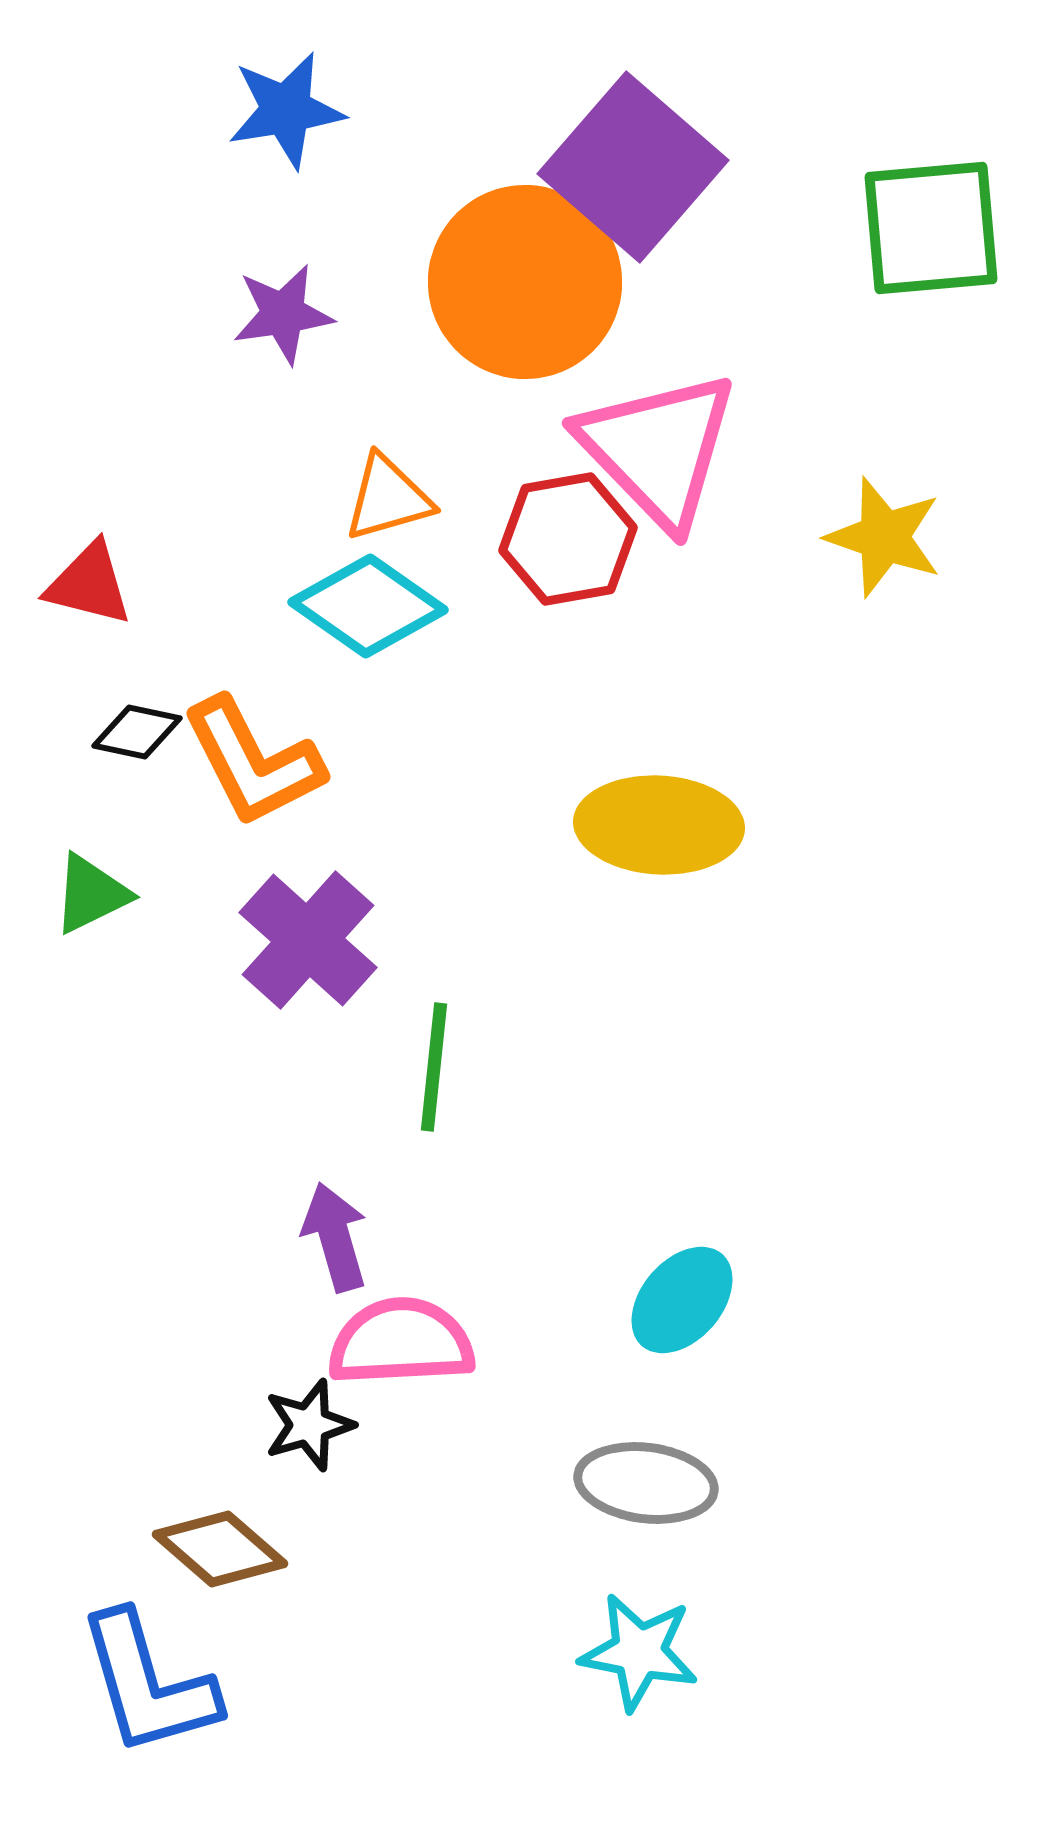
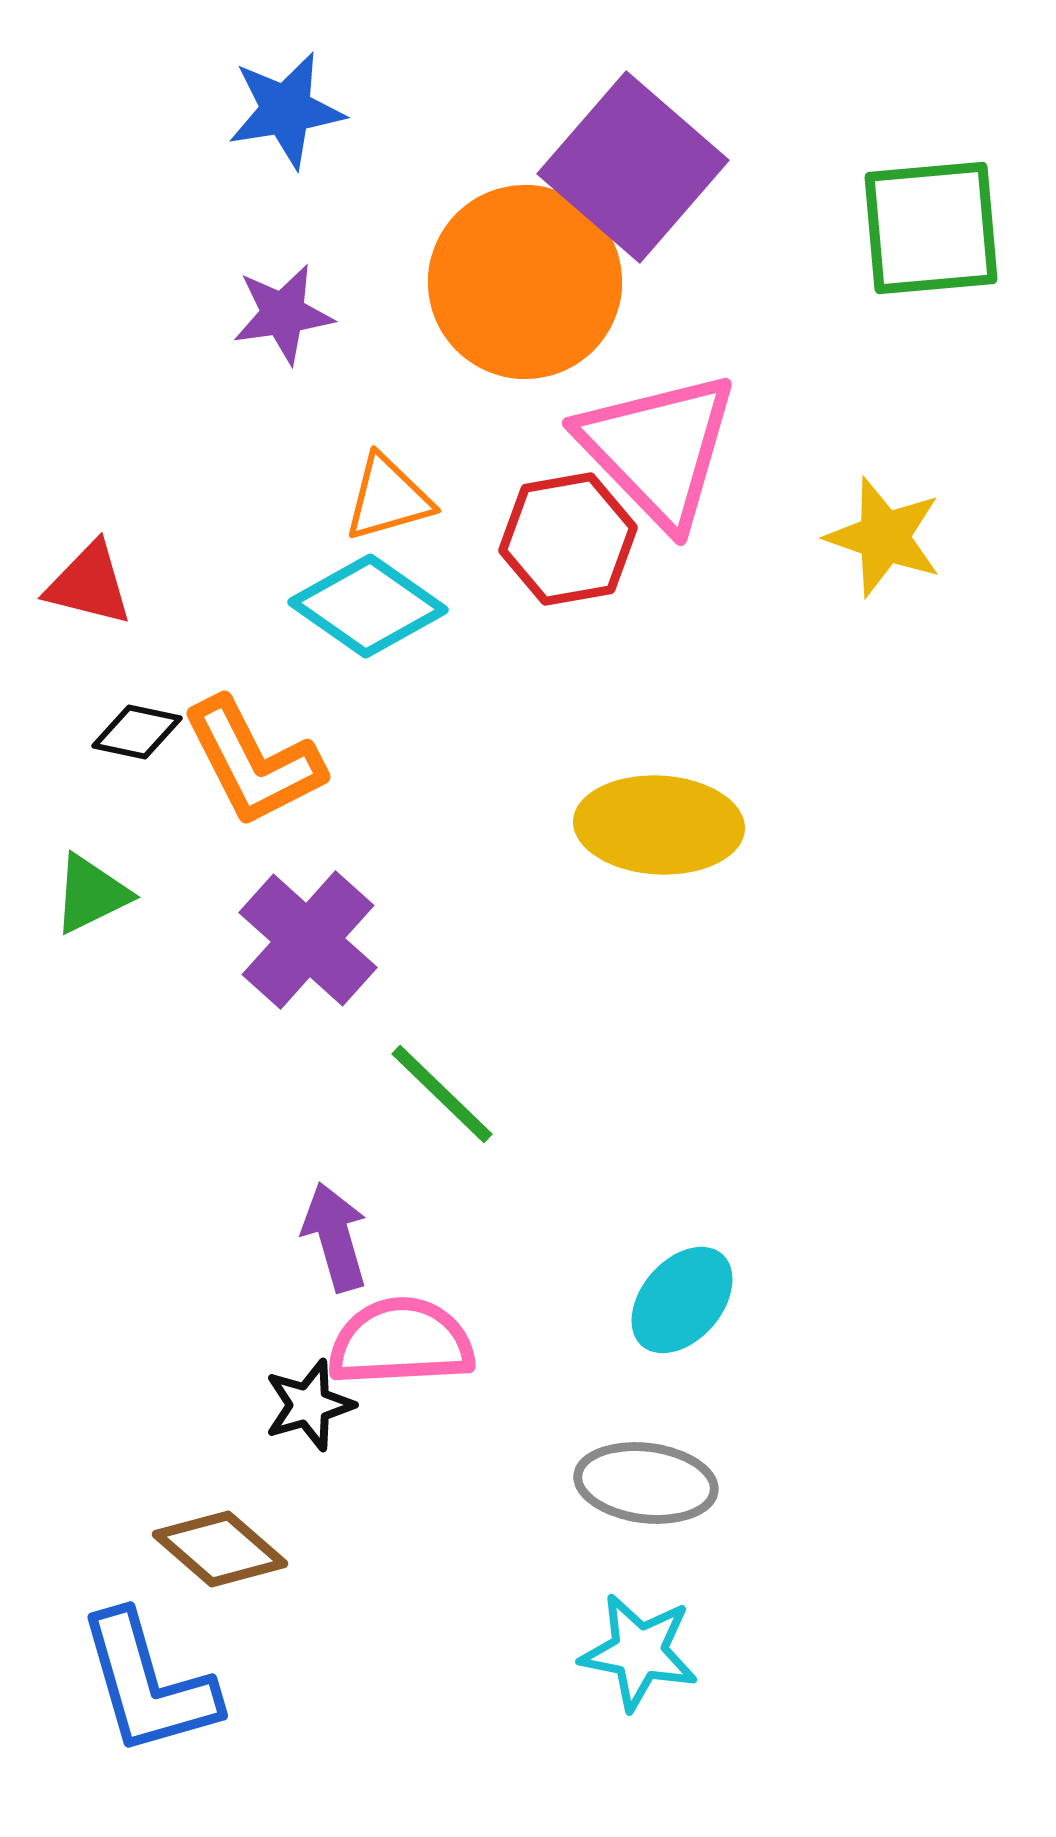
green line: moved 8 px right, 27 px down; rotated 52 degrees counterclockwise
black star: moved 20 px up
